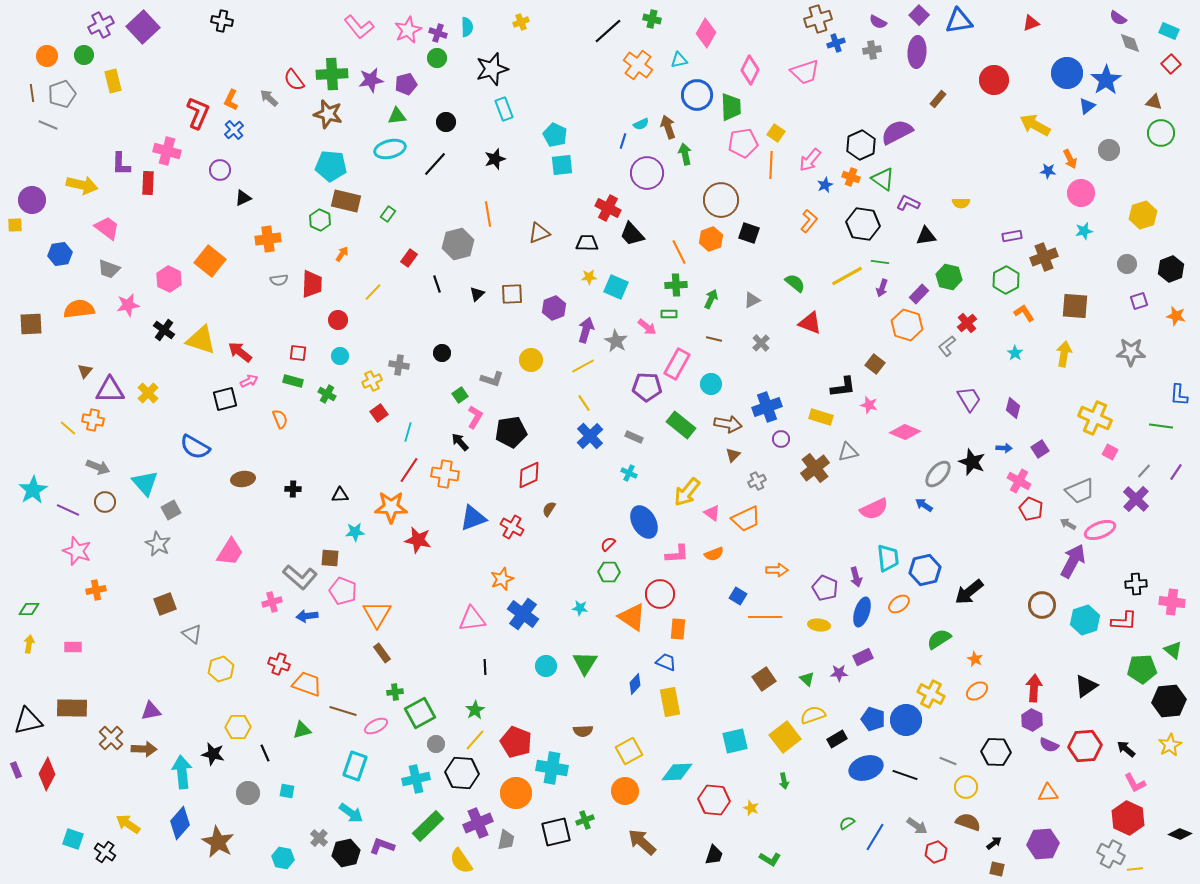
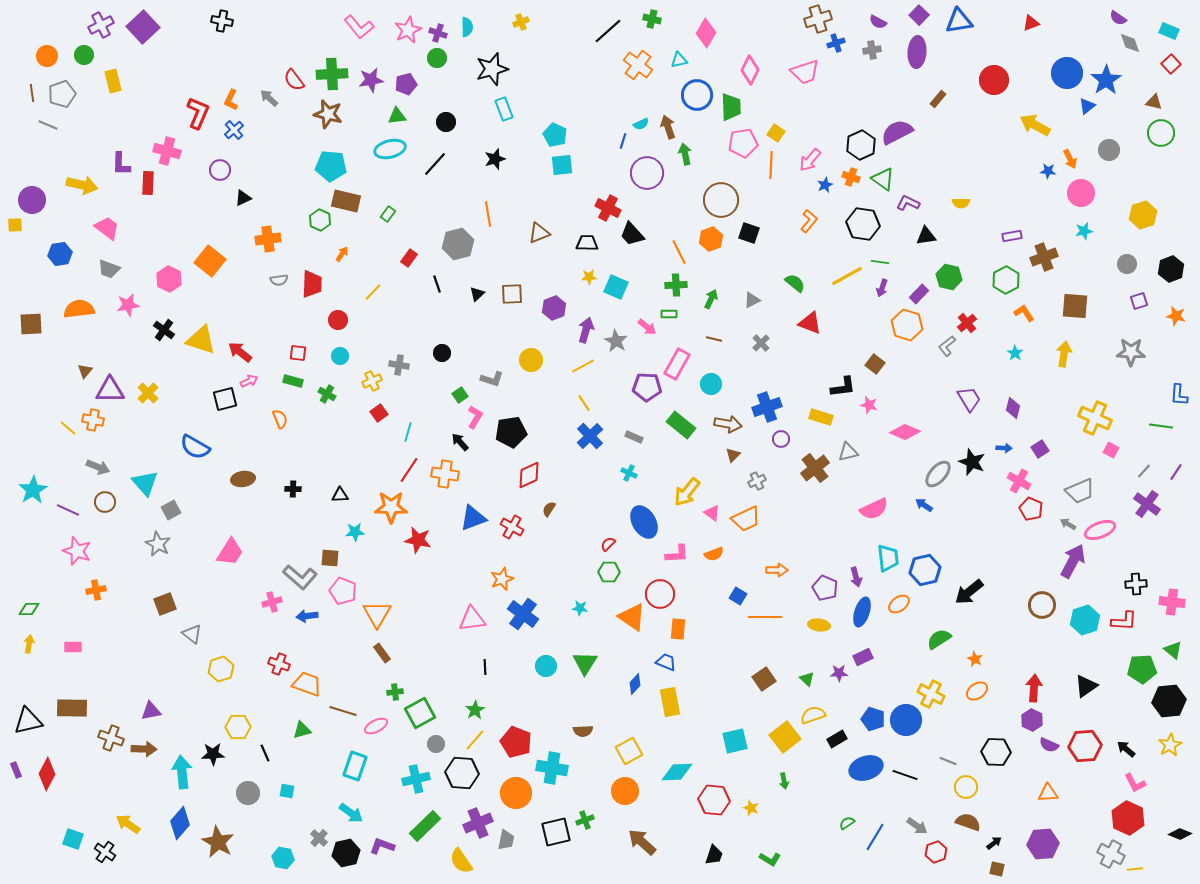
pink square at (1110, 452): moved 1 px right, 2 px up
purple cross at (1136, 499): moved 11 px right, 5 px down; rotated 8 degrees counterclockwise
brown cross at (111, 738): rotated 25 degrees counterclockwise
black star at (213, 754): rotated 15 degrees counterclockwise
green rectangle at (428, 826): moved 3 px left
